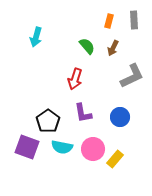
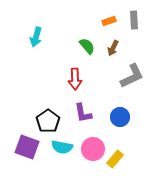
orange rectangle: rotated 56 degrees clockwise
red arrow: rotated 20 degrees counterclockwise
